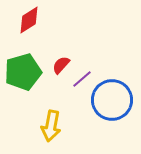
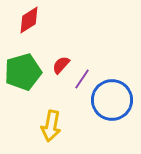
purple line: rotated 15 degrees counterclockwise
